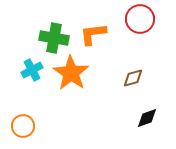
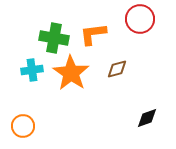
cyan cross: rotated 20 degrees clockwise
brown diamond: moved 16 px left, 9 px up
